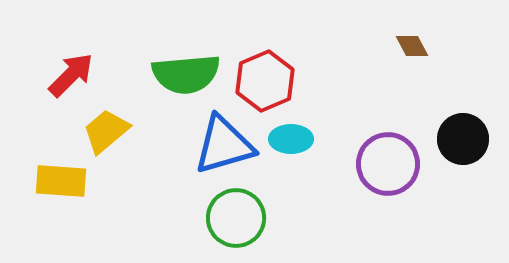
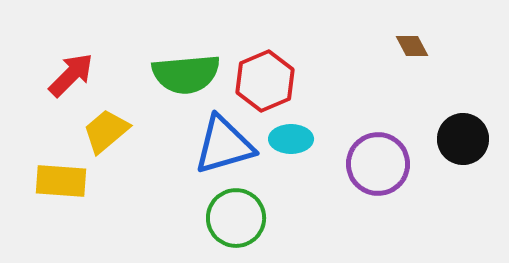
purple circle: moved 10 px left
